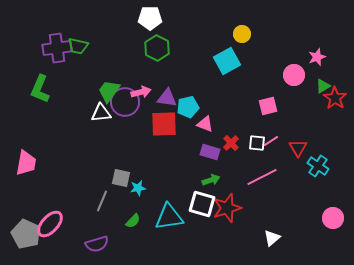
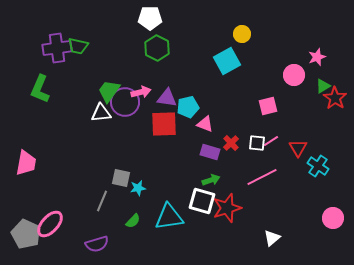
white square at (202, 204): moved 3 px up
